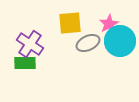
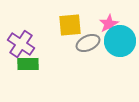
yellow square: moved 2 px down
purple cross: moved 9 px left
green rectangle: moved 3 px right, 1 px down
